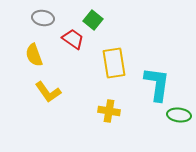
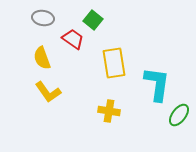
yellow semicircle: moved 8 px right, 3 px down
green ellipse: rotated 60 degrees counterclockwise
